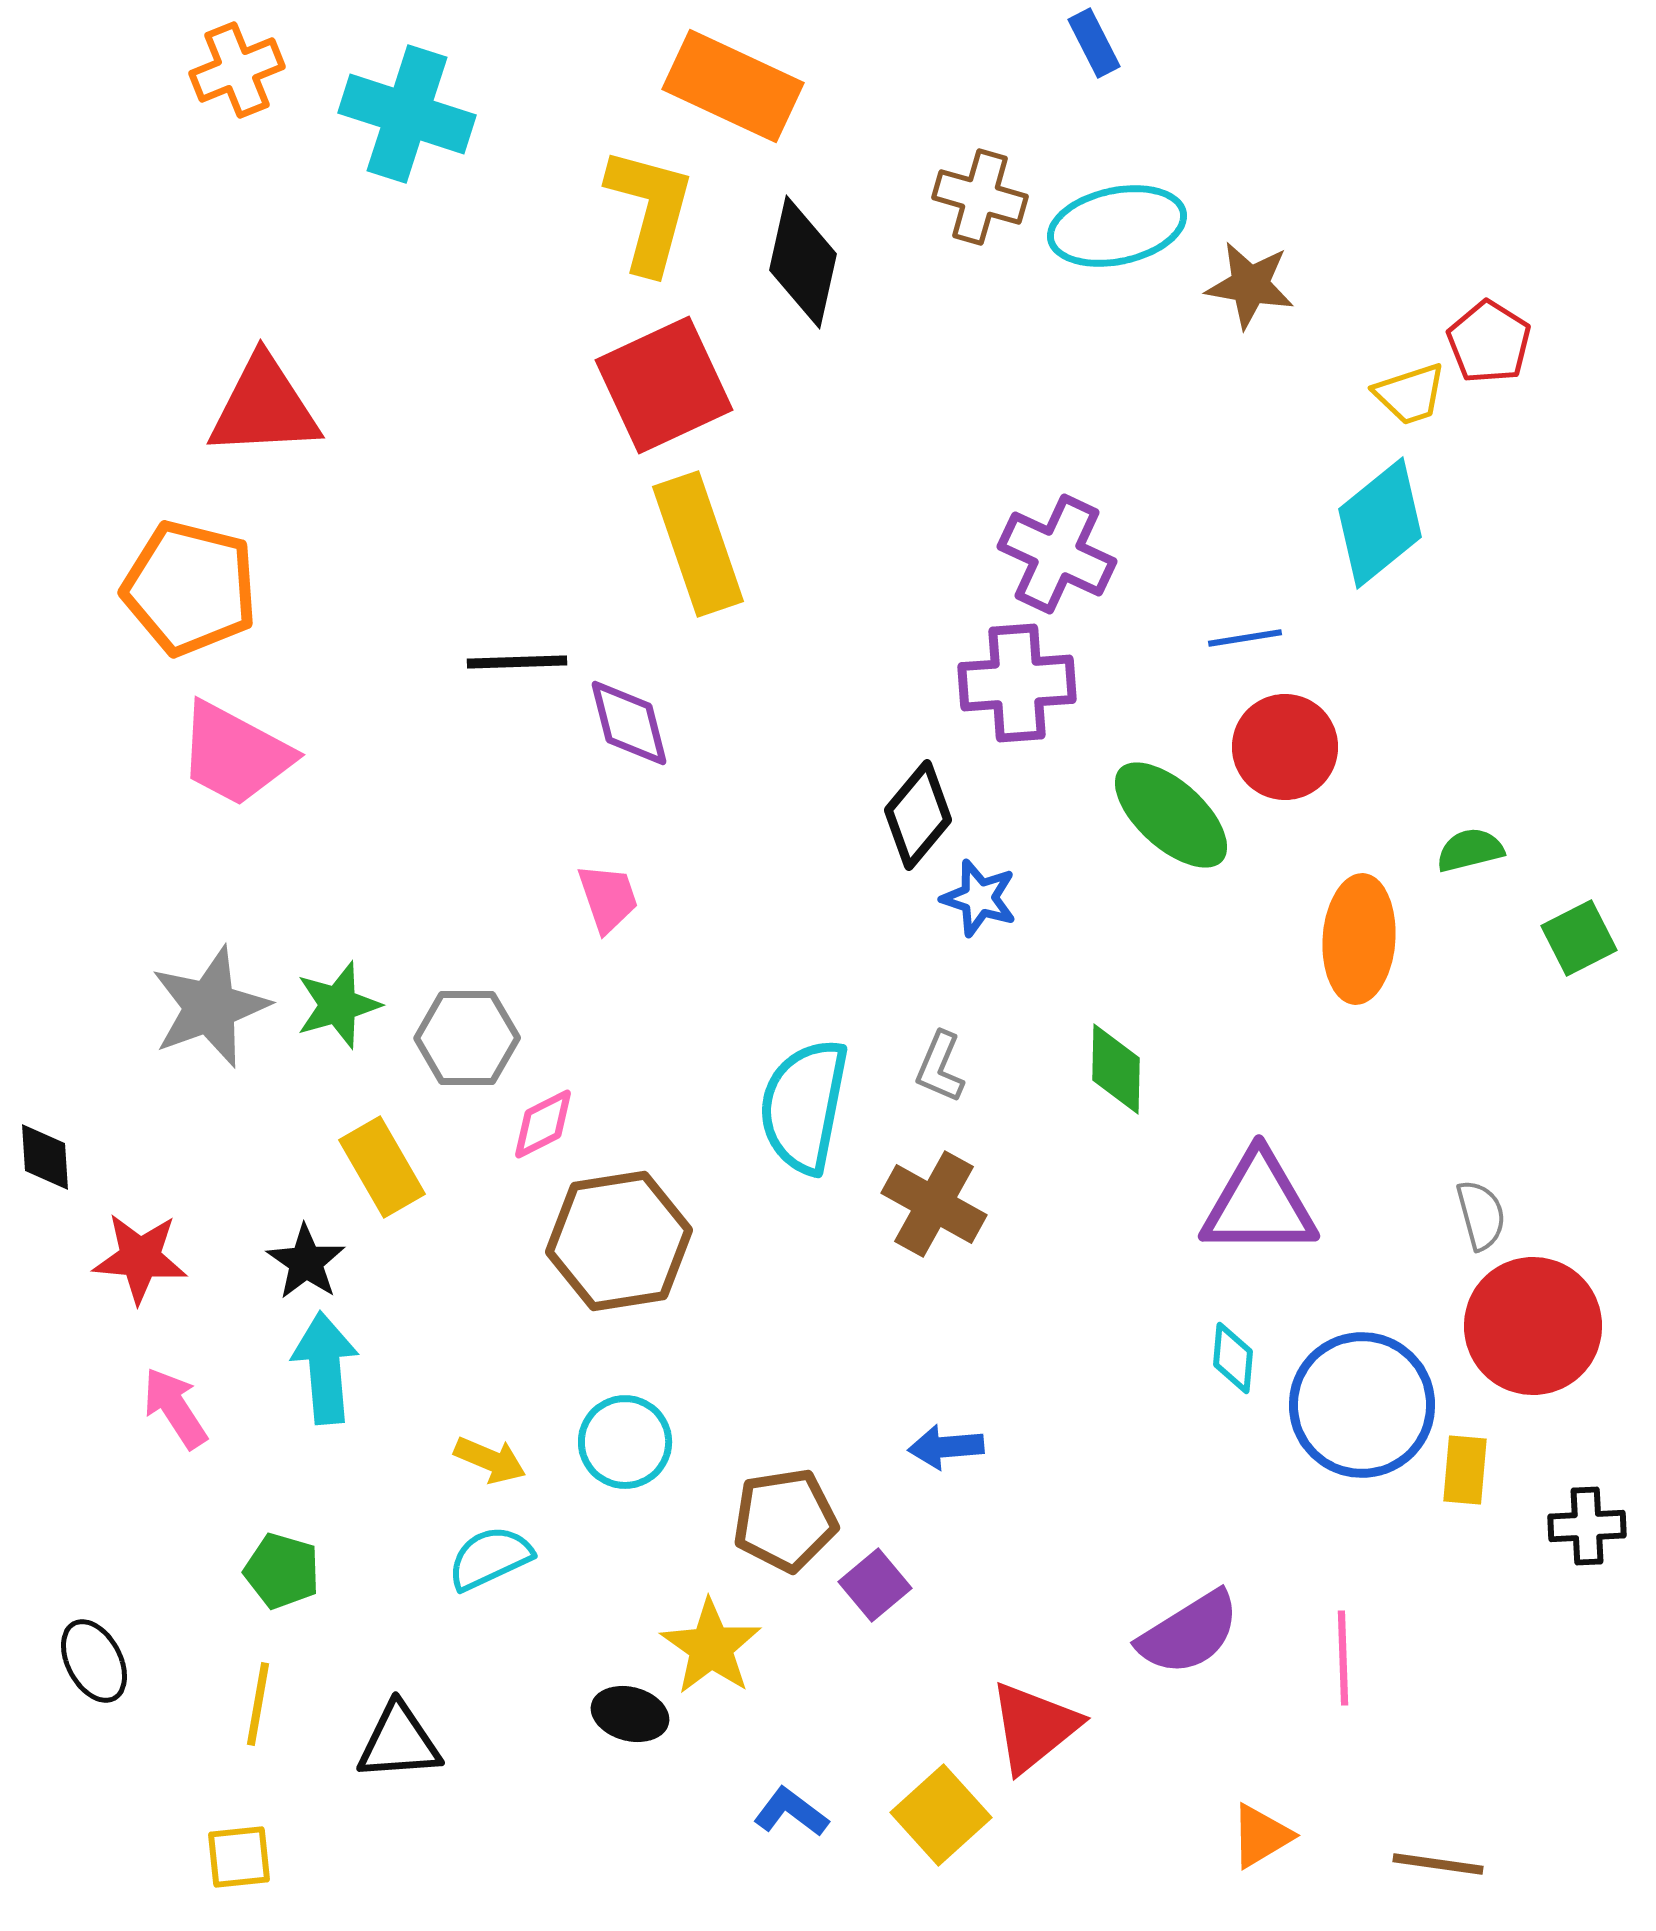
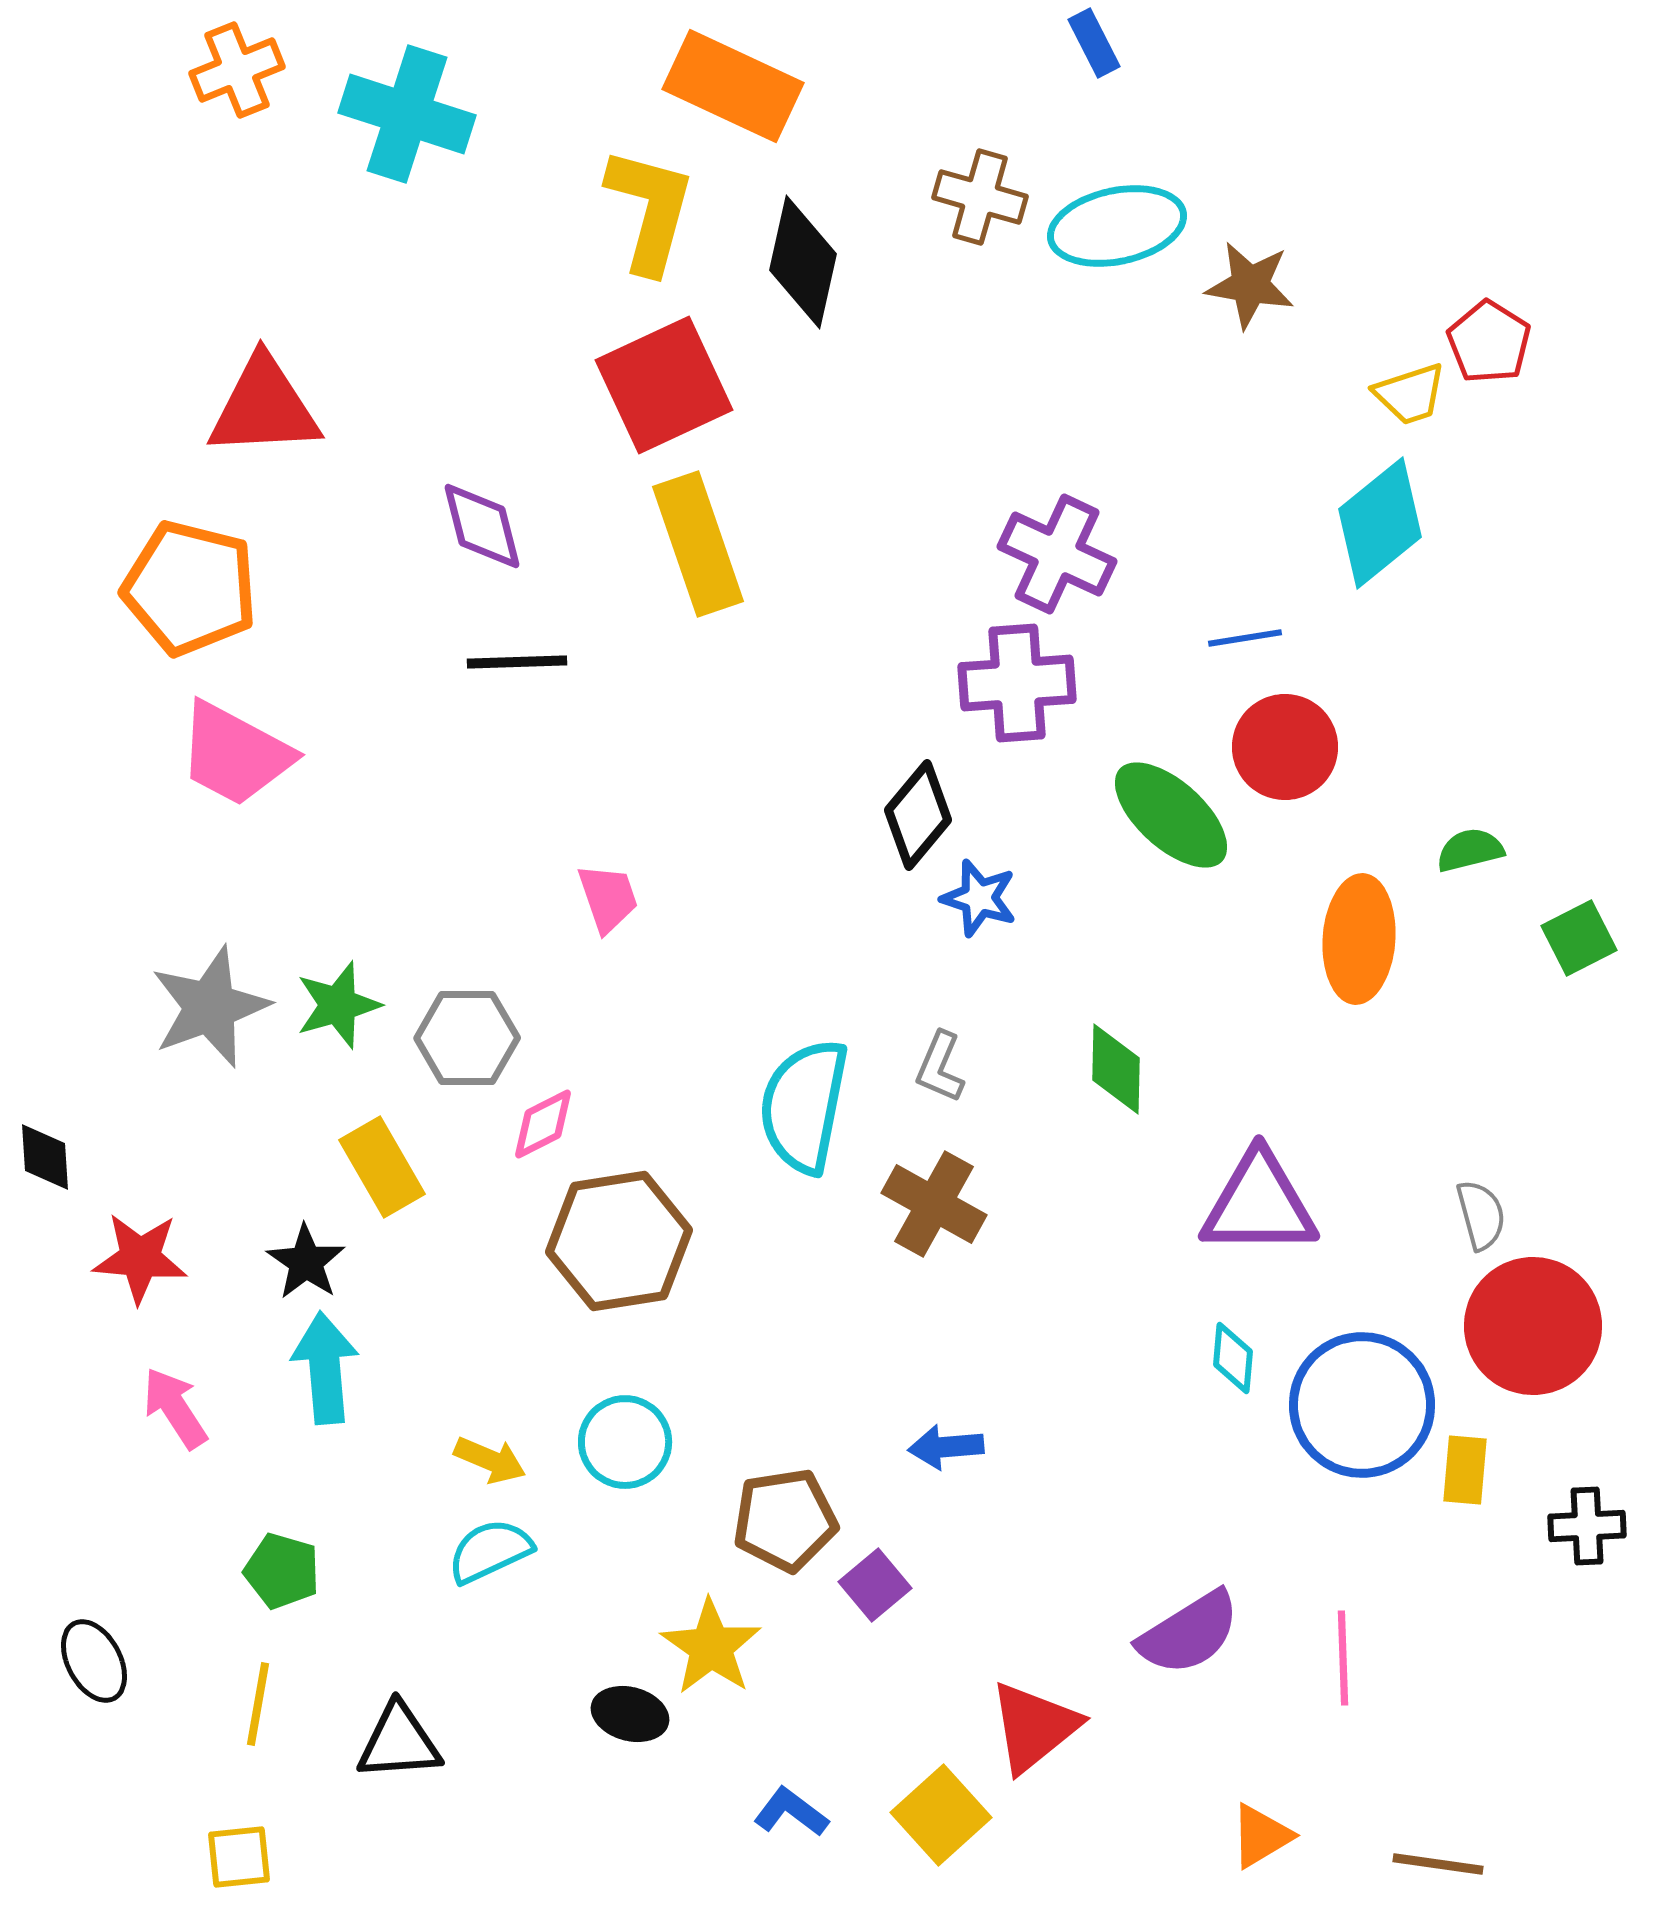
purple diamond at (629, 723): moved 147 px left, 197 px up
cyan semicircle at (490, 1558): moved 7 px up
